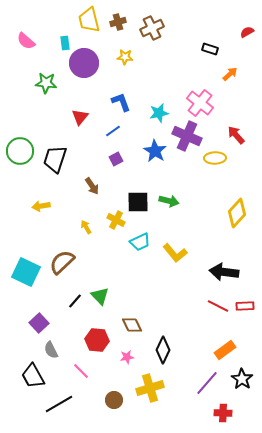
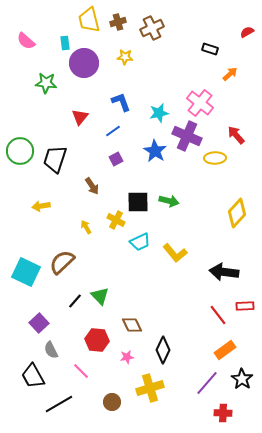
red line at (218, 306): moved 9 px down; rotated 25 degrees clockwise
brown circle at (114, 400): moved 2 px left, 2 px down
